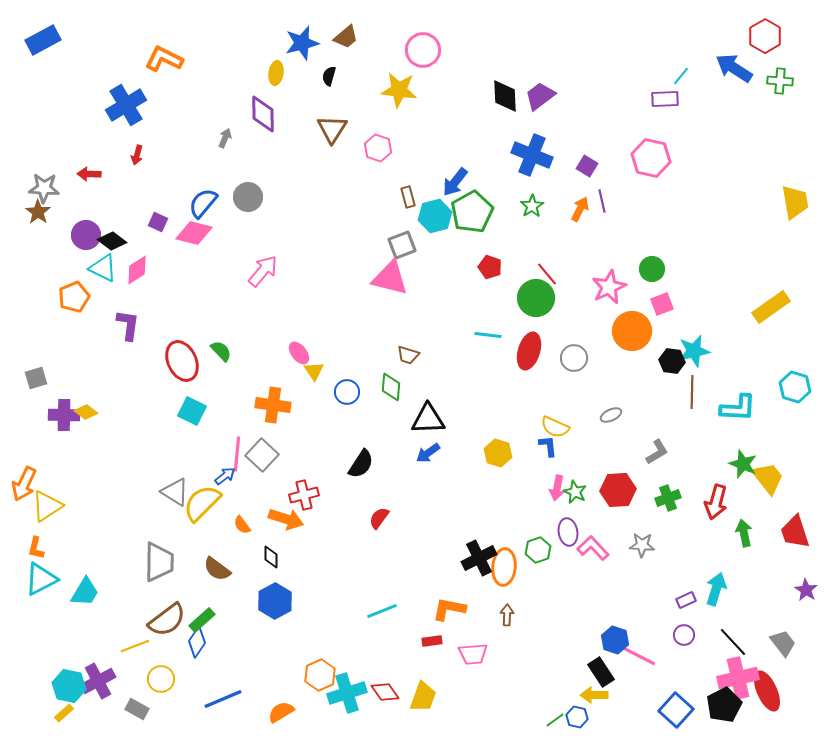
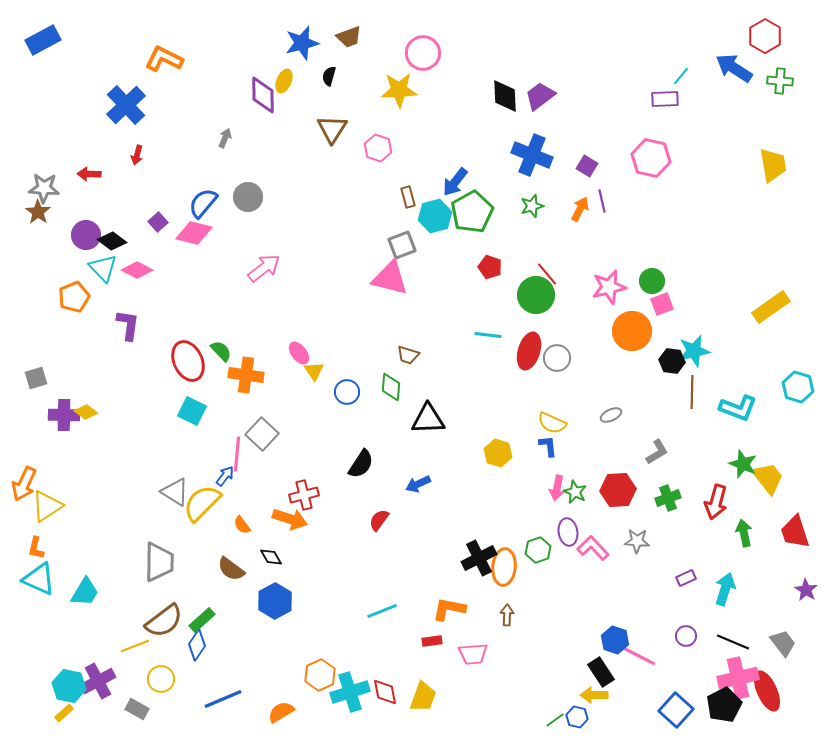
brown trapezoid at (346, 37): moved 3 px right; rotated 20 degrees clockwise
pink circle at (423, 50): moved 3 px down
yellow ellipse at (276, 73): moved 8 px right, 8 px down; rotated 15 degrees clockwise
yellow star at (399, 90): rotated 9 degrees counterclockwise
blue cross at (126, 105): rotated 12 degrees counterclockwise
purple diamond at (263, 114): moved 19 px up
yellow trapezoid at (795, 202): moved 22 px left, 37 px up
green star at (532, 206): rotated 15 degrees clockwise
purple square at (158, 222): rotated 24 degrees clockwise
cyan triangle at (103, 268): rotated 20 degrees clockwise
green circle at (652, 269): moved 12 px down
pink diamond at (137, 270): rotated 60 degrees clockwise
pink arrow at (263, 271): moved 1 px right, 3 px up; rotated 12 degrees clockwise
pink star at (609, 287): rotated 12 degrees clockwise
green circle at (536, 298): moved 3 px up
gray circle at (574, 358): moved 17 px left
red ellipse at (182, 361): moved 6 px right
cyan hexagon at (795, 387): moved 3 px right
orange cross at (273, 405): moved 27 px left, 30 px up
cyan L-shape at (738, 408): rotated 18 degrees clockwise
yellow semicircle at (555, 427): moved 3 px left, 4 px up
blue arrow at (428, 453): moved 10 px left, 31 px down; rotated 10 degrees clockwise
gray square at (262, 455): moved 21 px up
blue arrow at (225, 476): rotated 15 degrees counterclockwise
red semicircle at (379, 518): moved 2 px down
orange arrow at (286, 519): moved 4 px right
gray star at (642, 545): moved 5 px left, 4 px up
black diamond at (271, 557): rotated 30 degrees counterclockwise
brown semicircle at (217, 569): moved 14 px right
cyan triangle at (41, 579): moved 2 px left; rotated 51 degrees clockwise
cyan arrow at (716, 589): moved 9 px right
purple rectangle at (686, 600): moved 22 px up
brown semicircle at (167, 620): moved 3 px left, 1 px down
purple circle at (684, 635): moved 2 px right, 1 px down
blue diamond at (197, 642): moved 3 px down
black line at (733, 642): rotated 24 degrees counterclockwise
red diamond at (385, 692): rotated 24 degrees clockwise
cyan cross at (347, 693): moved 3 px right, 1 px up
